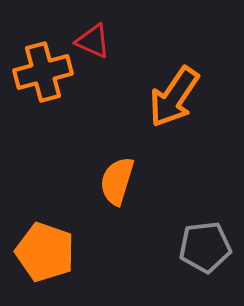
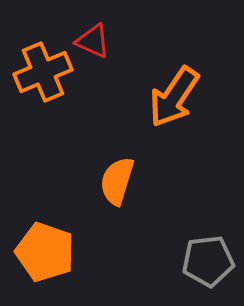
orange cross: rotated 8 degrees counterclockwise
gray pentagon: moved 3 px right, 14 px down
